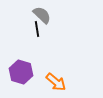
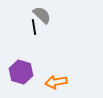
black line: moved 3 px left, 2 px up
orange arrow: rotated 130 degrees clockwise
